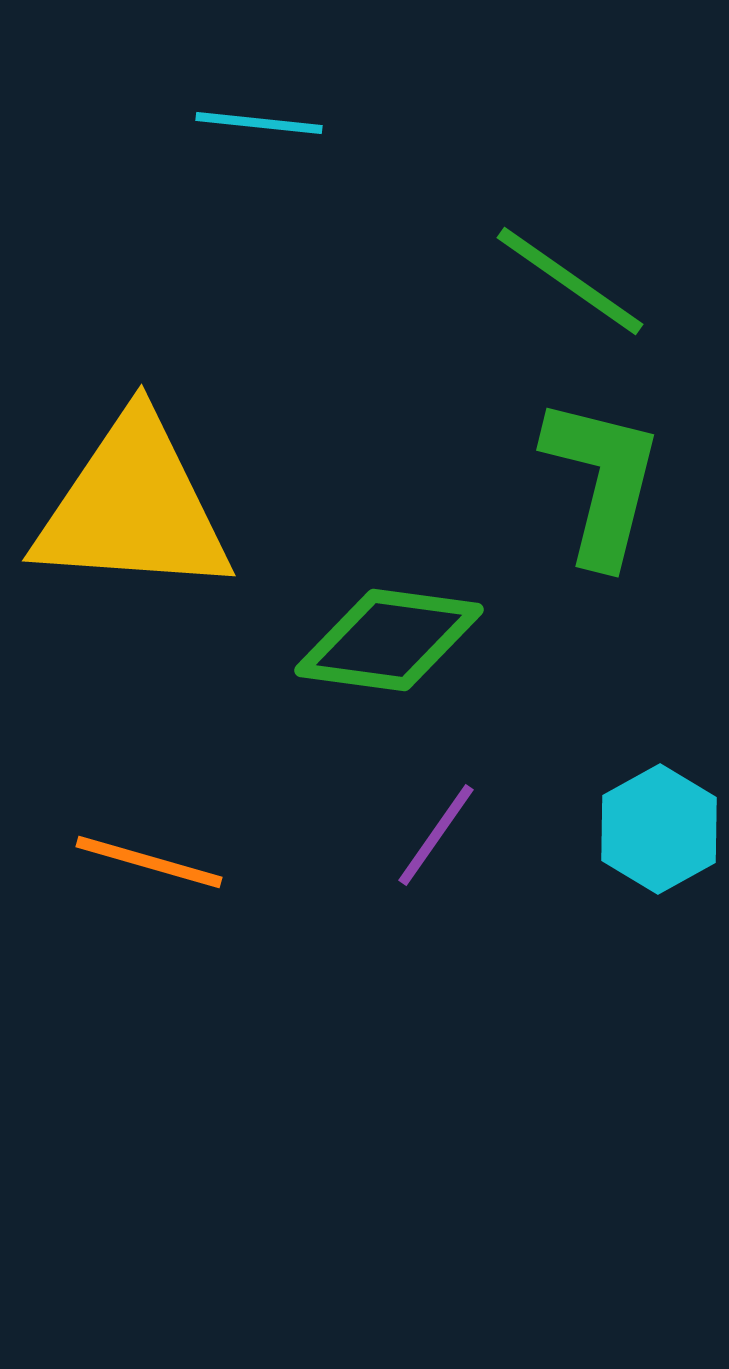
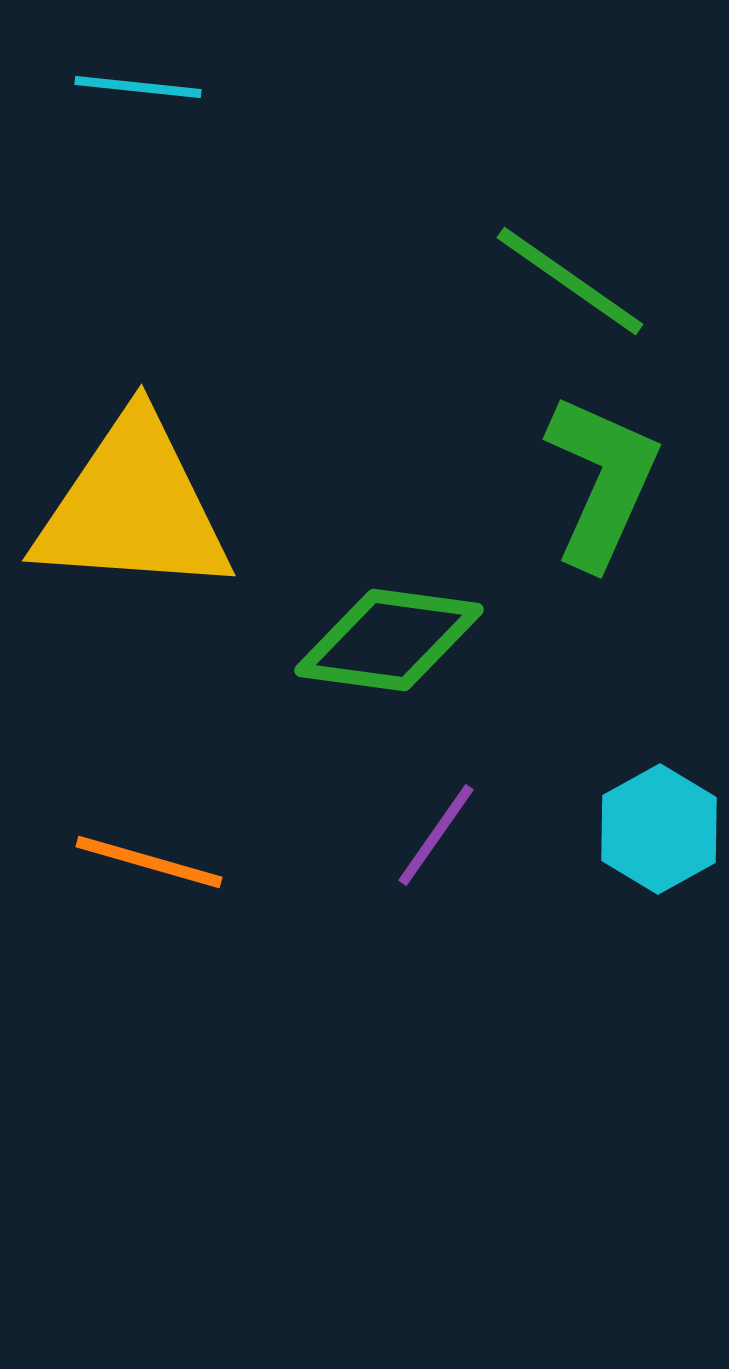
cyan line: moved 121 px left, 36 px up
green L-shape: rotated 10 degrees clockwise
